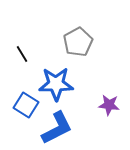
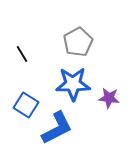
blue star: moved 17 px right
purple star: moved 7 px up
